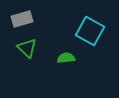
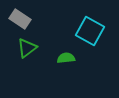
gray rectangle: moved 2 px left; rotated 50 degrees clockwise
green triangle: rotated 40 degrees clockwise
